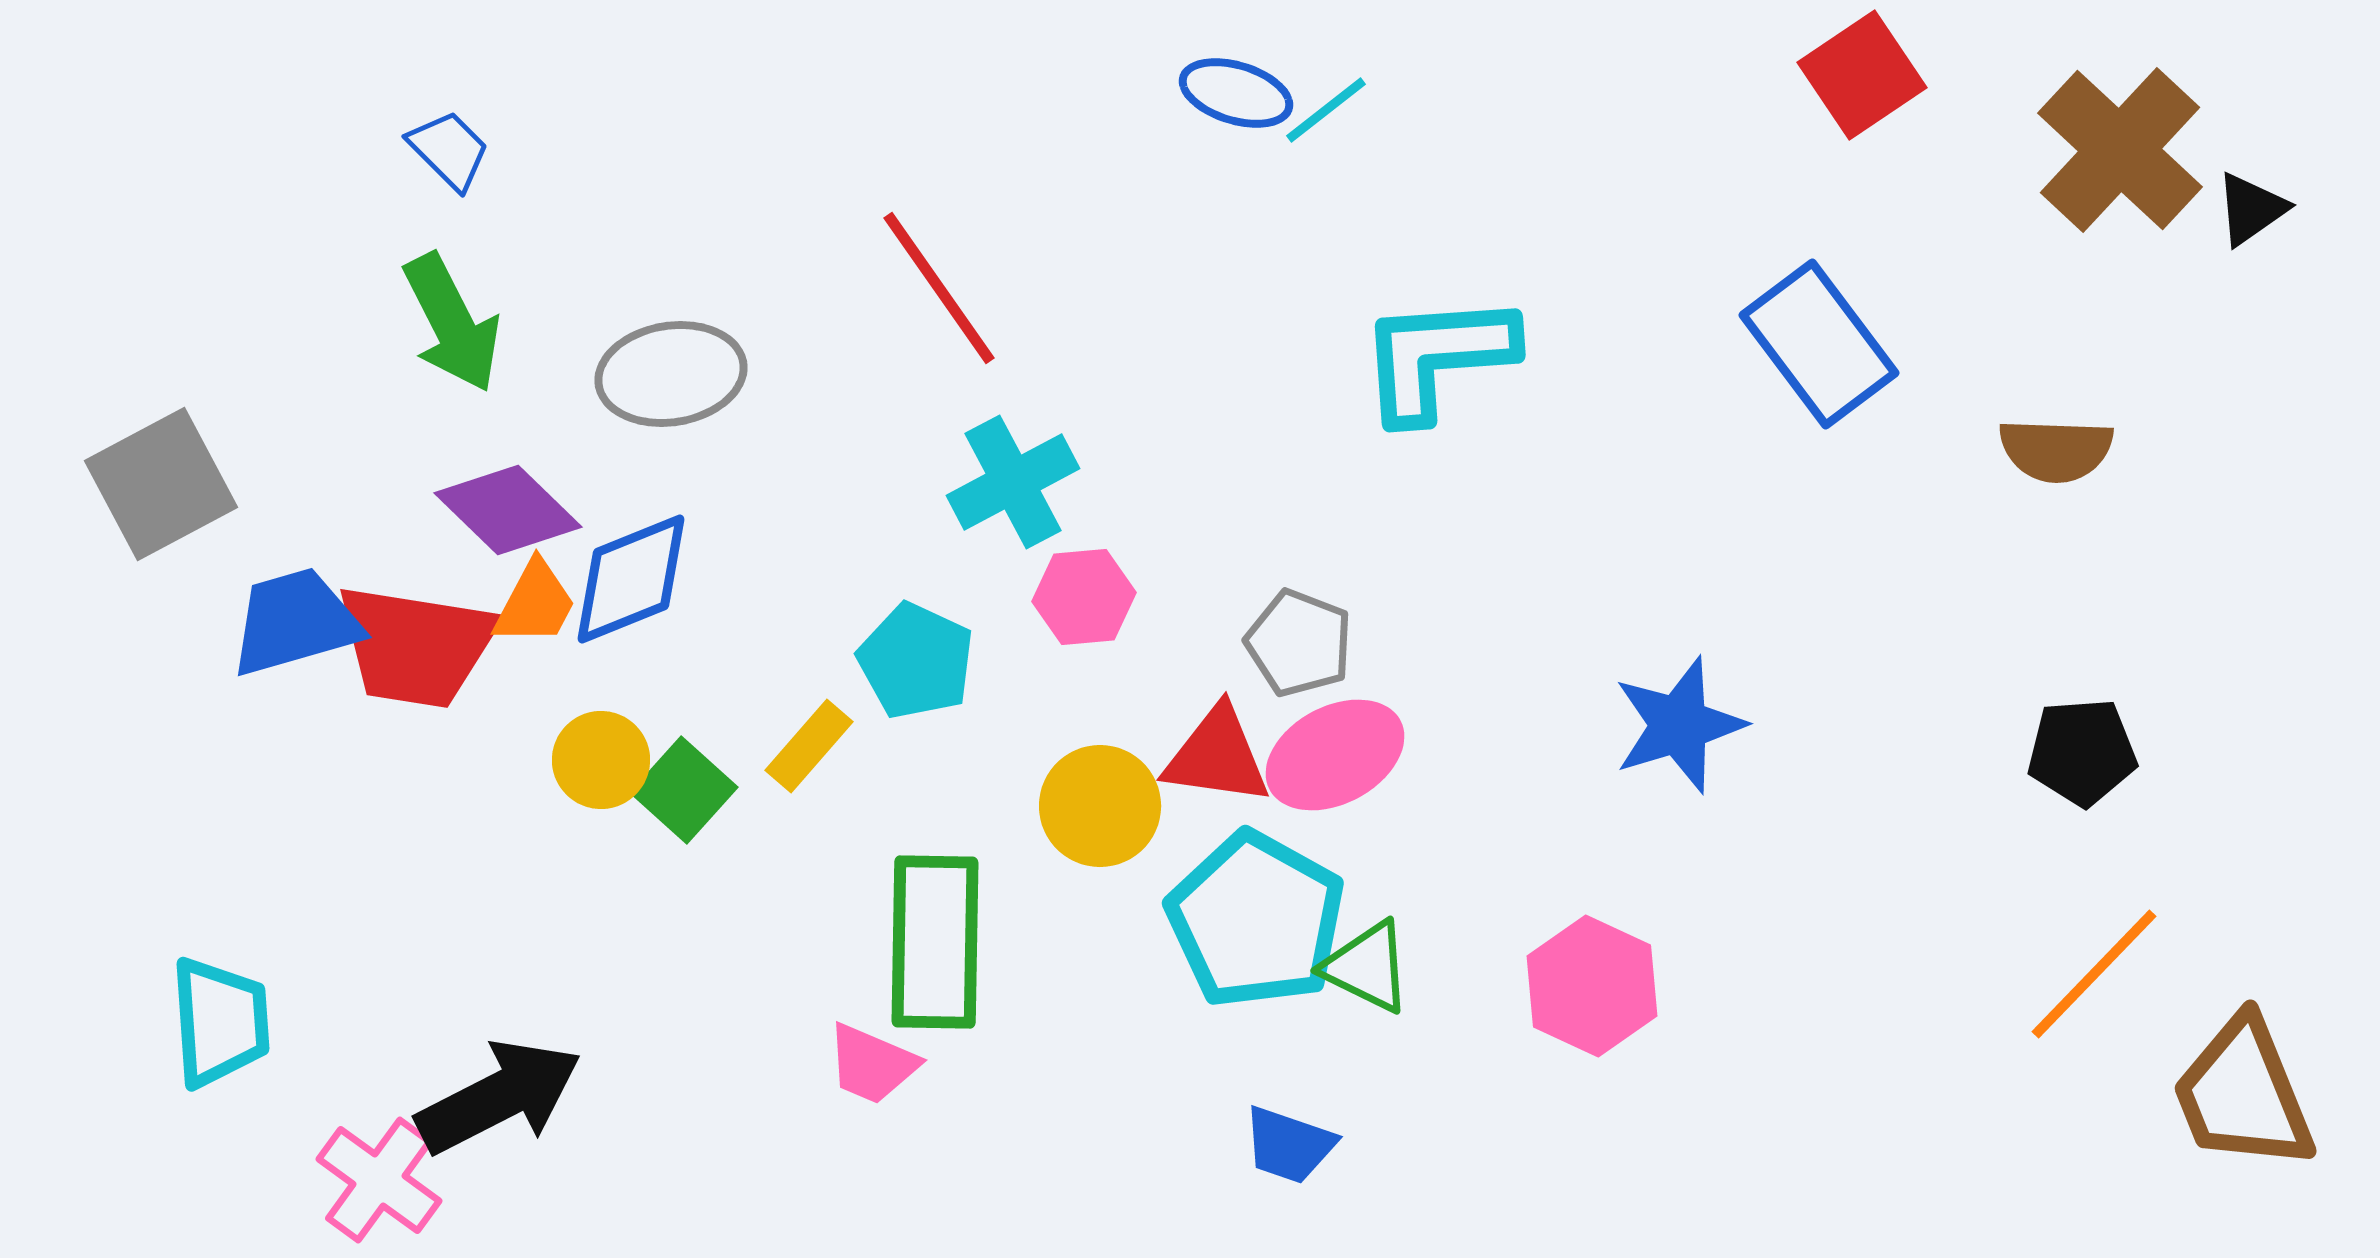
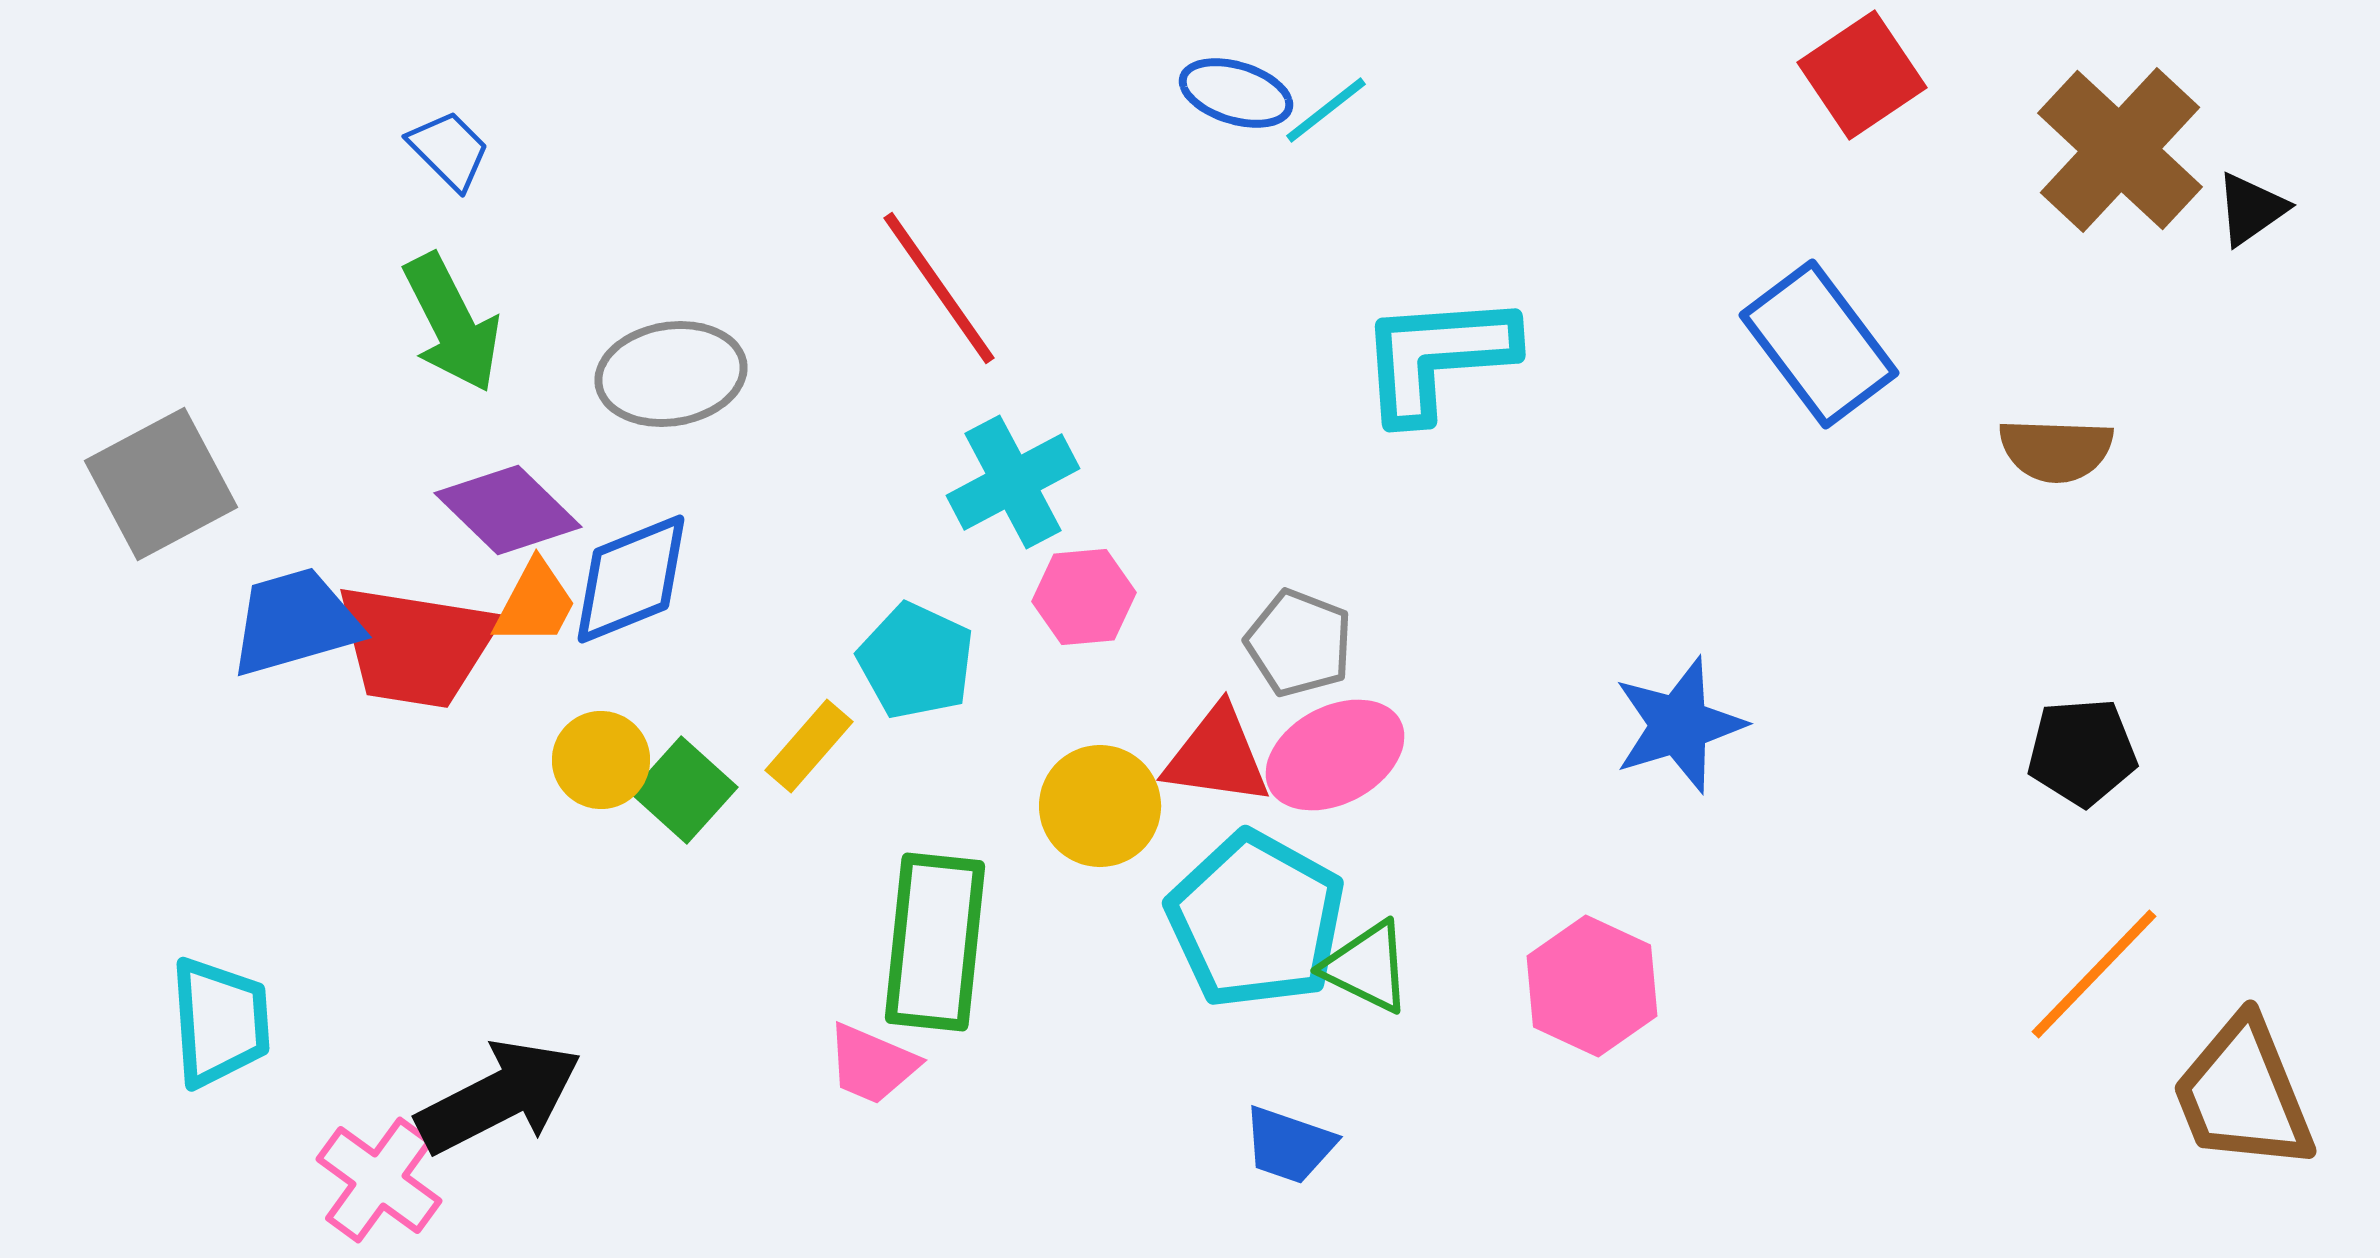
green rectangle at (935, 942): rotated 5 degrees clockwise
